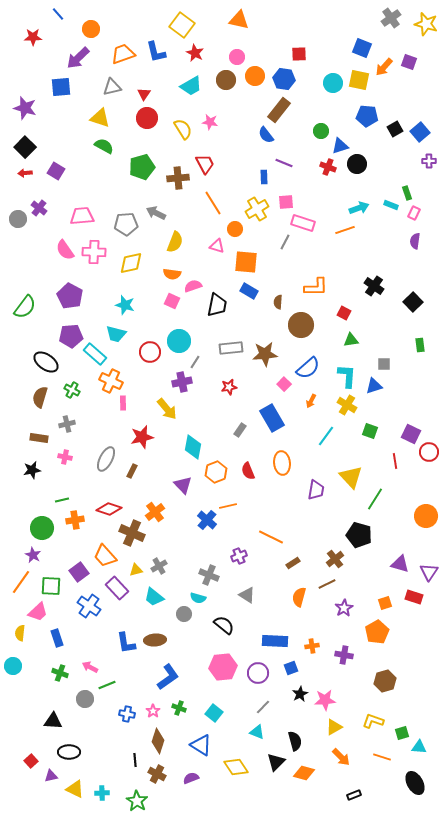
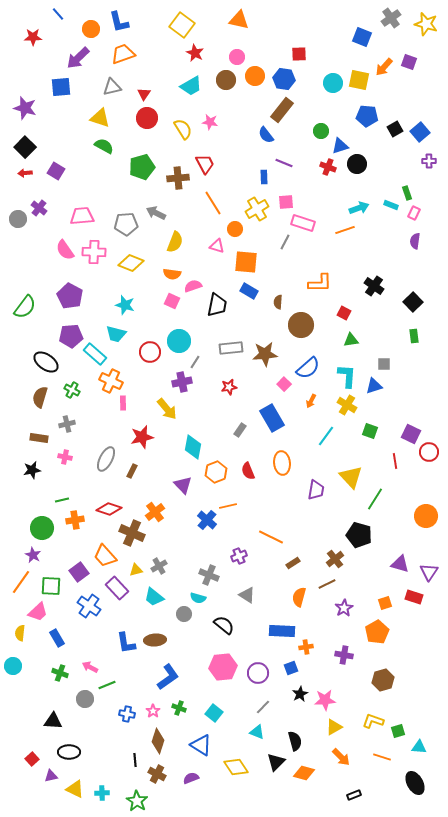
blue square at (362, 48): moved 11 px up
blue L-shape at (156, 52): moved 37 px left, 30 px up
brown rectangle at (279, 110): moved 3 px right
yellow diamond at (131, 263): rotated 35 degrees clockwise
orange L-shape at (316, 287): moved 4 px right, 4 px up
green rectangle at (420, 345): moved 6 px left, 9 px up
blue rectangle at (57, 638): rotated 12 degrees counterclockwise
blue rectangle at (275, 641): moved 7 px right, 10 px up
orange cross at (312, 646): moved 6 px left, 1 px down
brown hexagon at (385, 681): moved 2 px left, 1 px up
green square at (402, 733): moved 4 px left, 2 px up
red square at (31, 761): moved 1 px right, 2 px up
